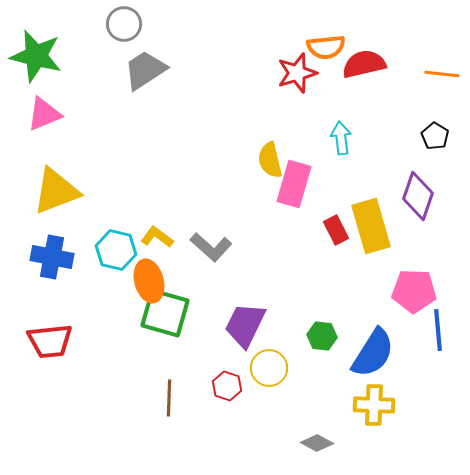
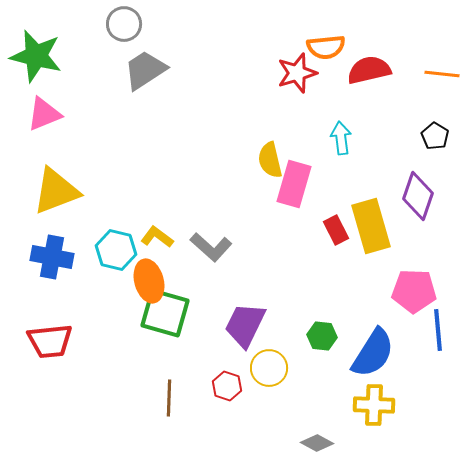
red semicircle: moved 5 px right, 6 px down
